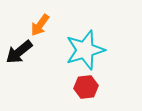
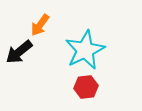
cyan star: rotated 9 degrees counterclockwise
